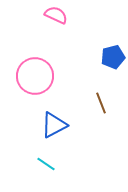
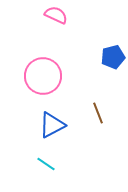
pink circle: moved 8 px right
brown line: moved 3 px left, 10 px down
blue triangle: moved 2 px left
